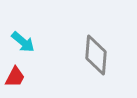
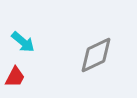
gray diamond: rotated 60 degrees clockwise
